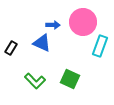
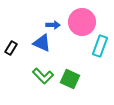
pink circle: moved 1 px left
green L-shape: moved 8 px right, 5 px up
